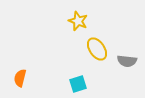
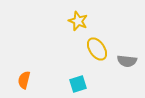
orange semicircle: moved 4 px right, 2 px down
